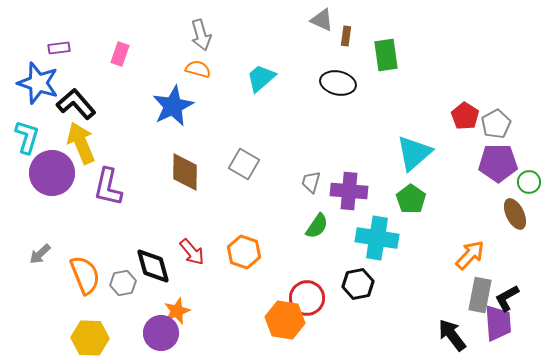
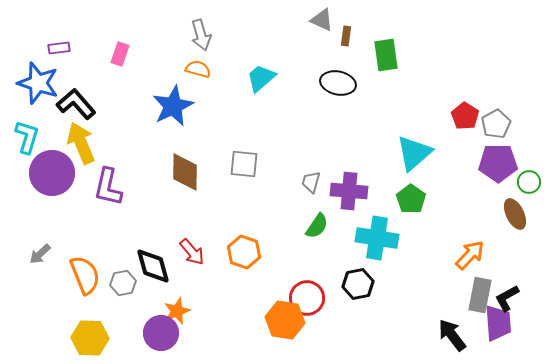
gray square at (244, 164): rotated 24 degrees counterclockwise
